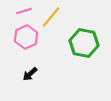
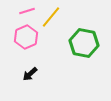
pink line: moved 3 px right
